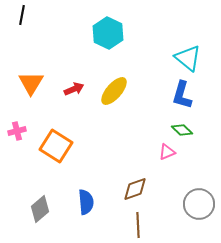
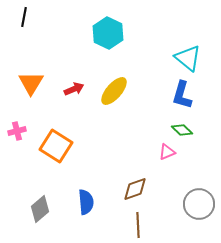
black line: moved 2 px right, 2 px down
